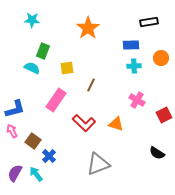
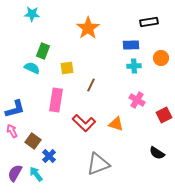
cyan star: moved 6 px up
pink rectangle: rotated 25 degrees counterclockwise
